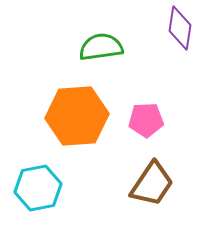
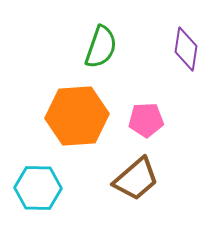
purple diamond: moved 6 px right, 21 px down
green semicircle: rotated 117 degrees clockwise
brown trapezoid: moved 16 px left, 5 px up; rotated 15 degrees clockwise
cyan hexagon: rotated 12 degrees clockwise
